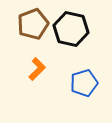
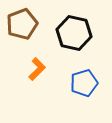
brown pentagon: moved 11 px left
black hexagon: moved 3 px right, 4 px down
